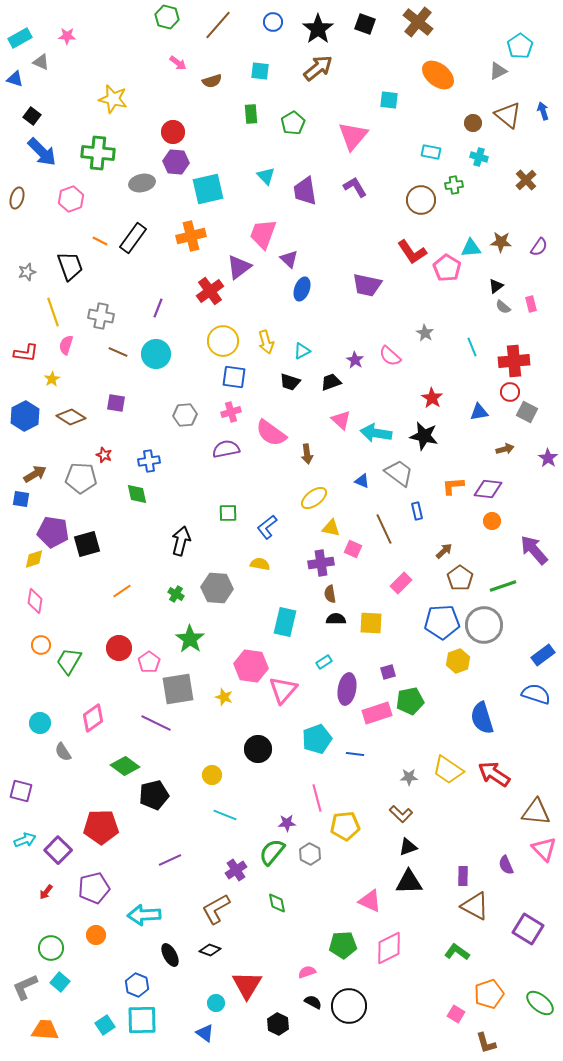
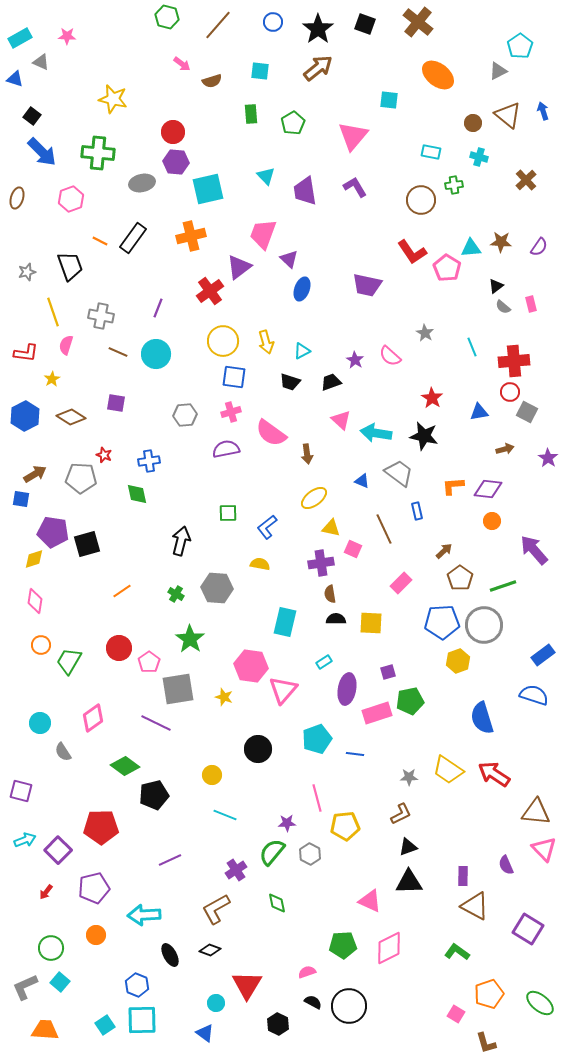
pink arrow at (178, 63): moved 4 px right, 1 px down
blue semicircle at (536, 694): moved 2 px left, 1 px down
brown L-shape at (401, 814): rotated 70 degrees counterclockwise
